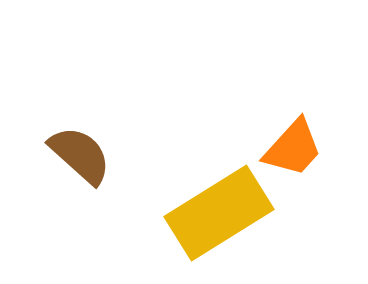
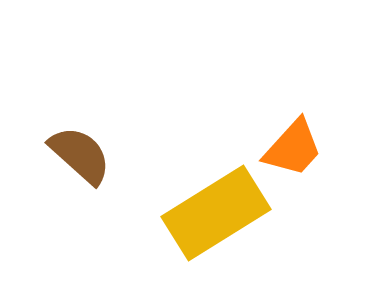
yellow rectangle: moved 3 px left
